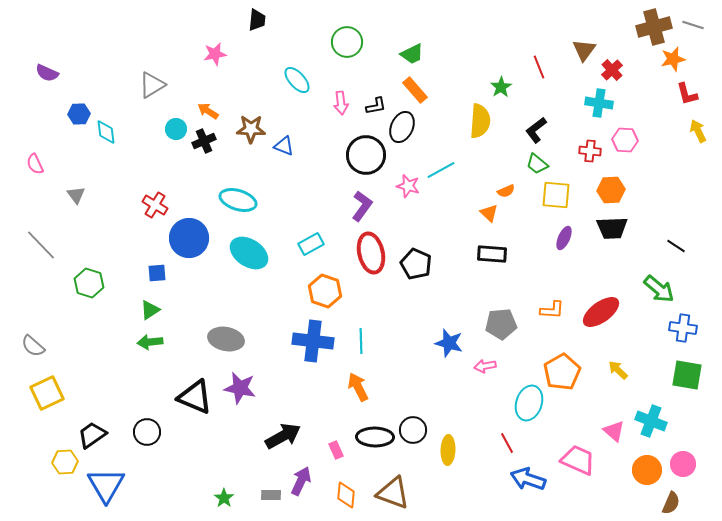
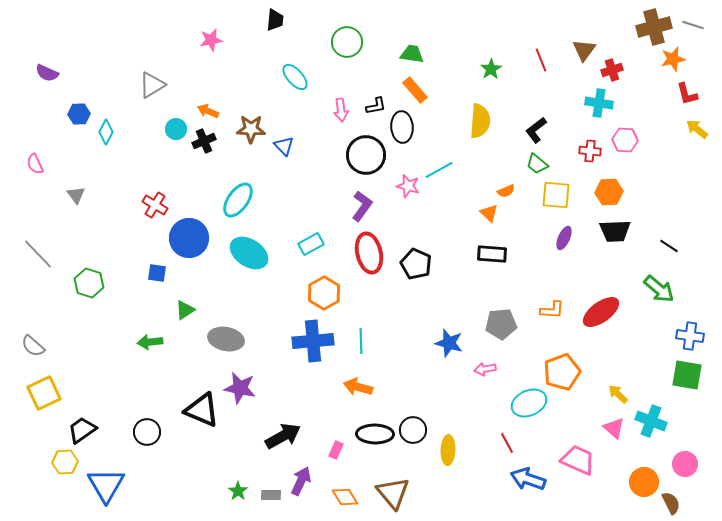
black trapezoid at (257, 20): moved 18 px right
pink star at (215, 54): moved 4 px left, 14 px up
green trapezoid at (412, 54): rotated 145 degrees counterclockwise
red line at (539, 67): moved 2 px right, 7 px up
red cross at (612, 70): rotated 25 degrees clockwise
cyan ellipse at (297, 80): moved 2 px left, 3 px up
green star at (501, 87): moved 10 px left, 18 px up
pink arrow at (341, 103): moved 7 px down
orange arrow at (208, 111): rotated 10 degrees counterclockwise
black ellipse at (402, 127): rotated 28 degrees counterclockwise
yellow arrow at (698, 131): moved 1 px left, 2 px up; rotated 25 degrees counterclockwise
cyan diamond at (106, 132): rotated 35 degrees clockwise
blue triangle at (284, 146): rotated 25 degrees clockwise
cyan line at (441, 170): moved 2 px left
orange hexagon at (611, 190): moved 2 px left, 2 px down
cyan ellipse at (238, 200): rotated 72 degrees counterclockwise
black trapezoid at (612, 228): moved 3 px right, 3 px down
gray line at (41, 245): moved 3 px left, 9 px down
black line at (676, 246): moved 7 px left
red ellipse at (371, 253): moved 2 px left
blue square at (157, 273): rotated 12 degrees clockwise
orange hexagon at (325, 291): moved 1 px left, 2 px down; rotated 12 degrees clockwise
green triangle at (150, 310): moved 35 px right
blue cross at (683, 328): moved 7 px right, 8 px down
blue cross at (313, 341): rotated 12 degrees counterclockwise
pink arrow at (485, 366): moved 3 px down
yellow arrow at (618, 370): moved 24 px down
orange pentagon at (562, 372): rotated 9 degrees clockwise
orange arrow at (358, 387): rotated 48 degrees counterclockwise
yellow square at (47, 393): moved 3 px left
black triangle at (195, 397): moved 7 px right, 13 px down
cyan ellipse at (529, 403): rotated 48 degrees clockwise
pink triangle at (614, 431): moved 3 px up
black trapezoid at (92, 435): moved 10 px left, 5 px up
black ellipse at (375, 437): moved 3 px up
pink rectangle at (336, 450): rotated 48 degrees clockwise
pink circle at (683, 464): moved 2 px right
orange circle at (647, 470): moved 3 px left, 12 px down
brown triangle at (393, 493): rotated 30 degrees clockwise
orange diamond at (346, 495): moved 1 px left, 2 px down; rotated 36 degrees counterclockwise
green star at (224, 498): moved 14 px right, 7 px up
brown semicircle at (671, 503): rotated 50 degrees counterclockwise
